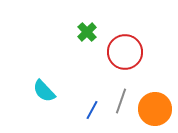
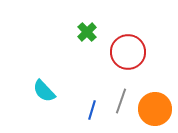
red circle: moved 3 px right
blue line: rotated 12 degrees counterclockwise
